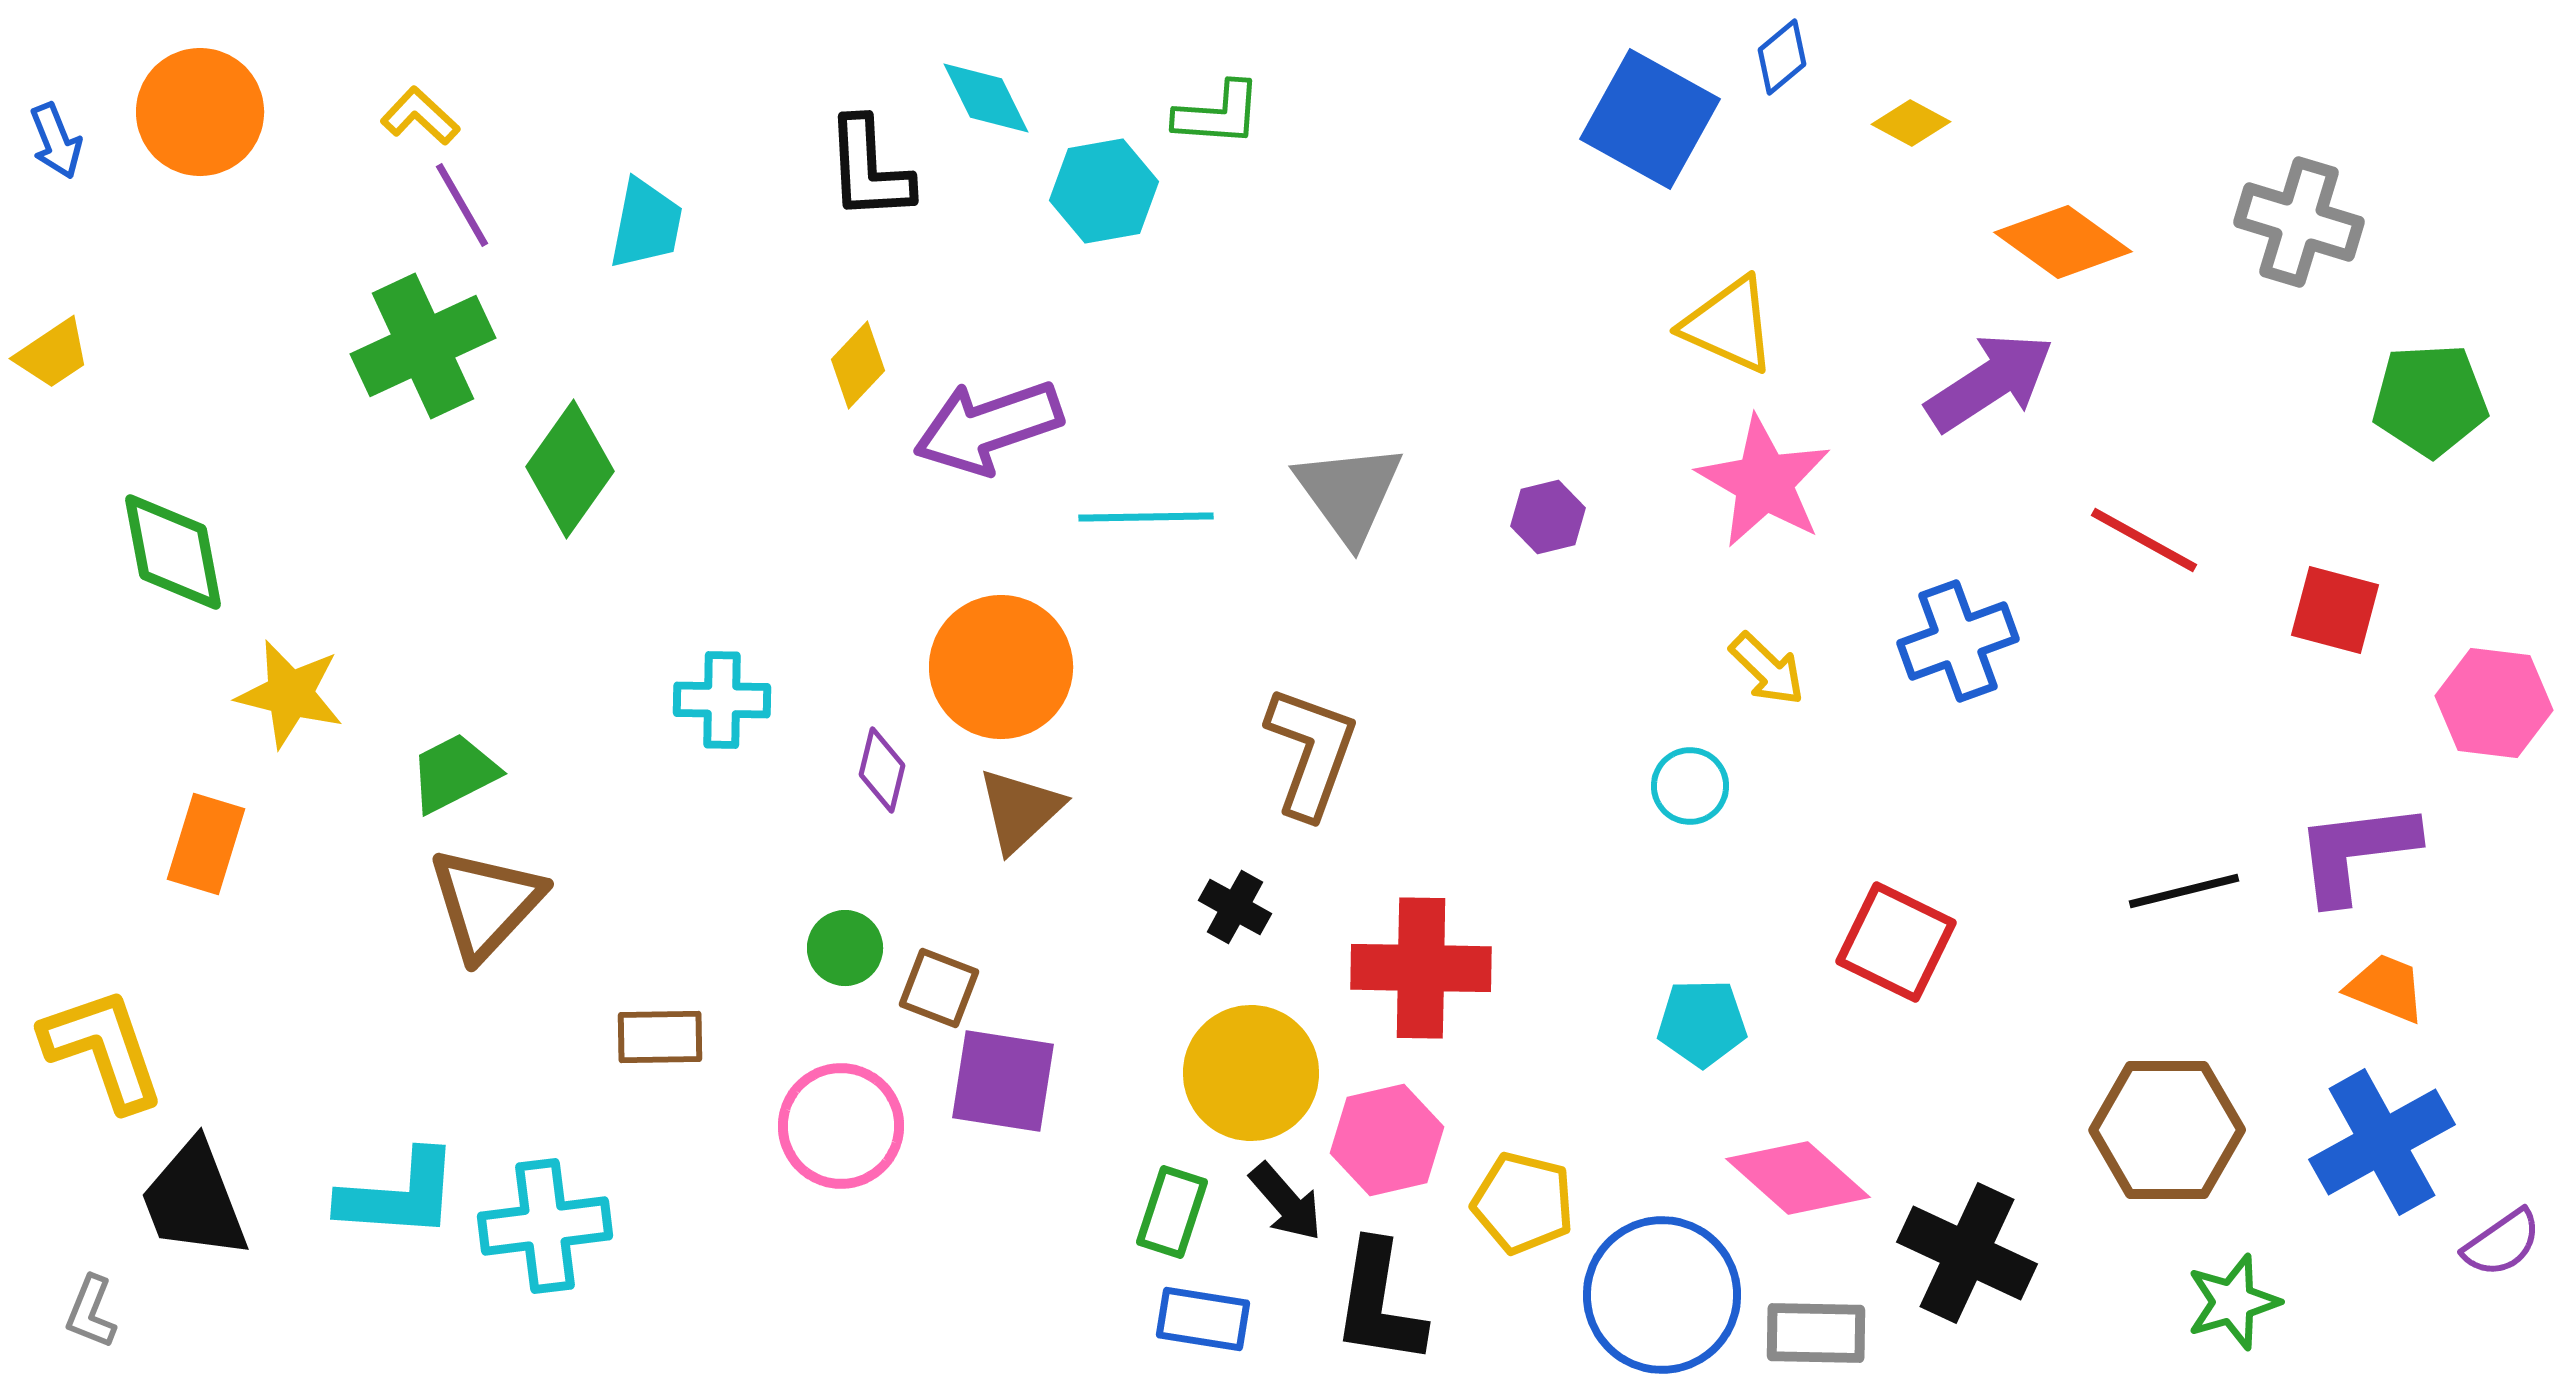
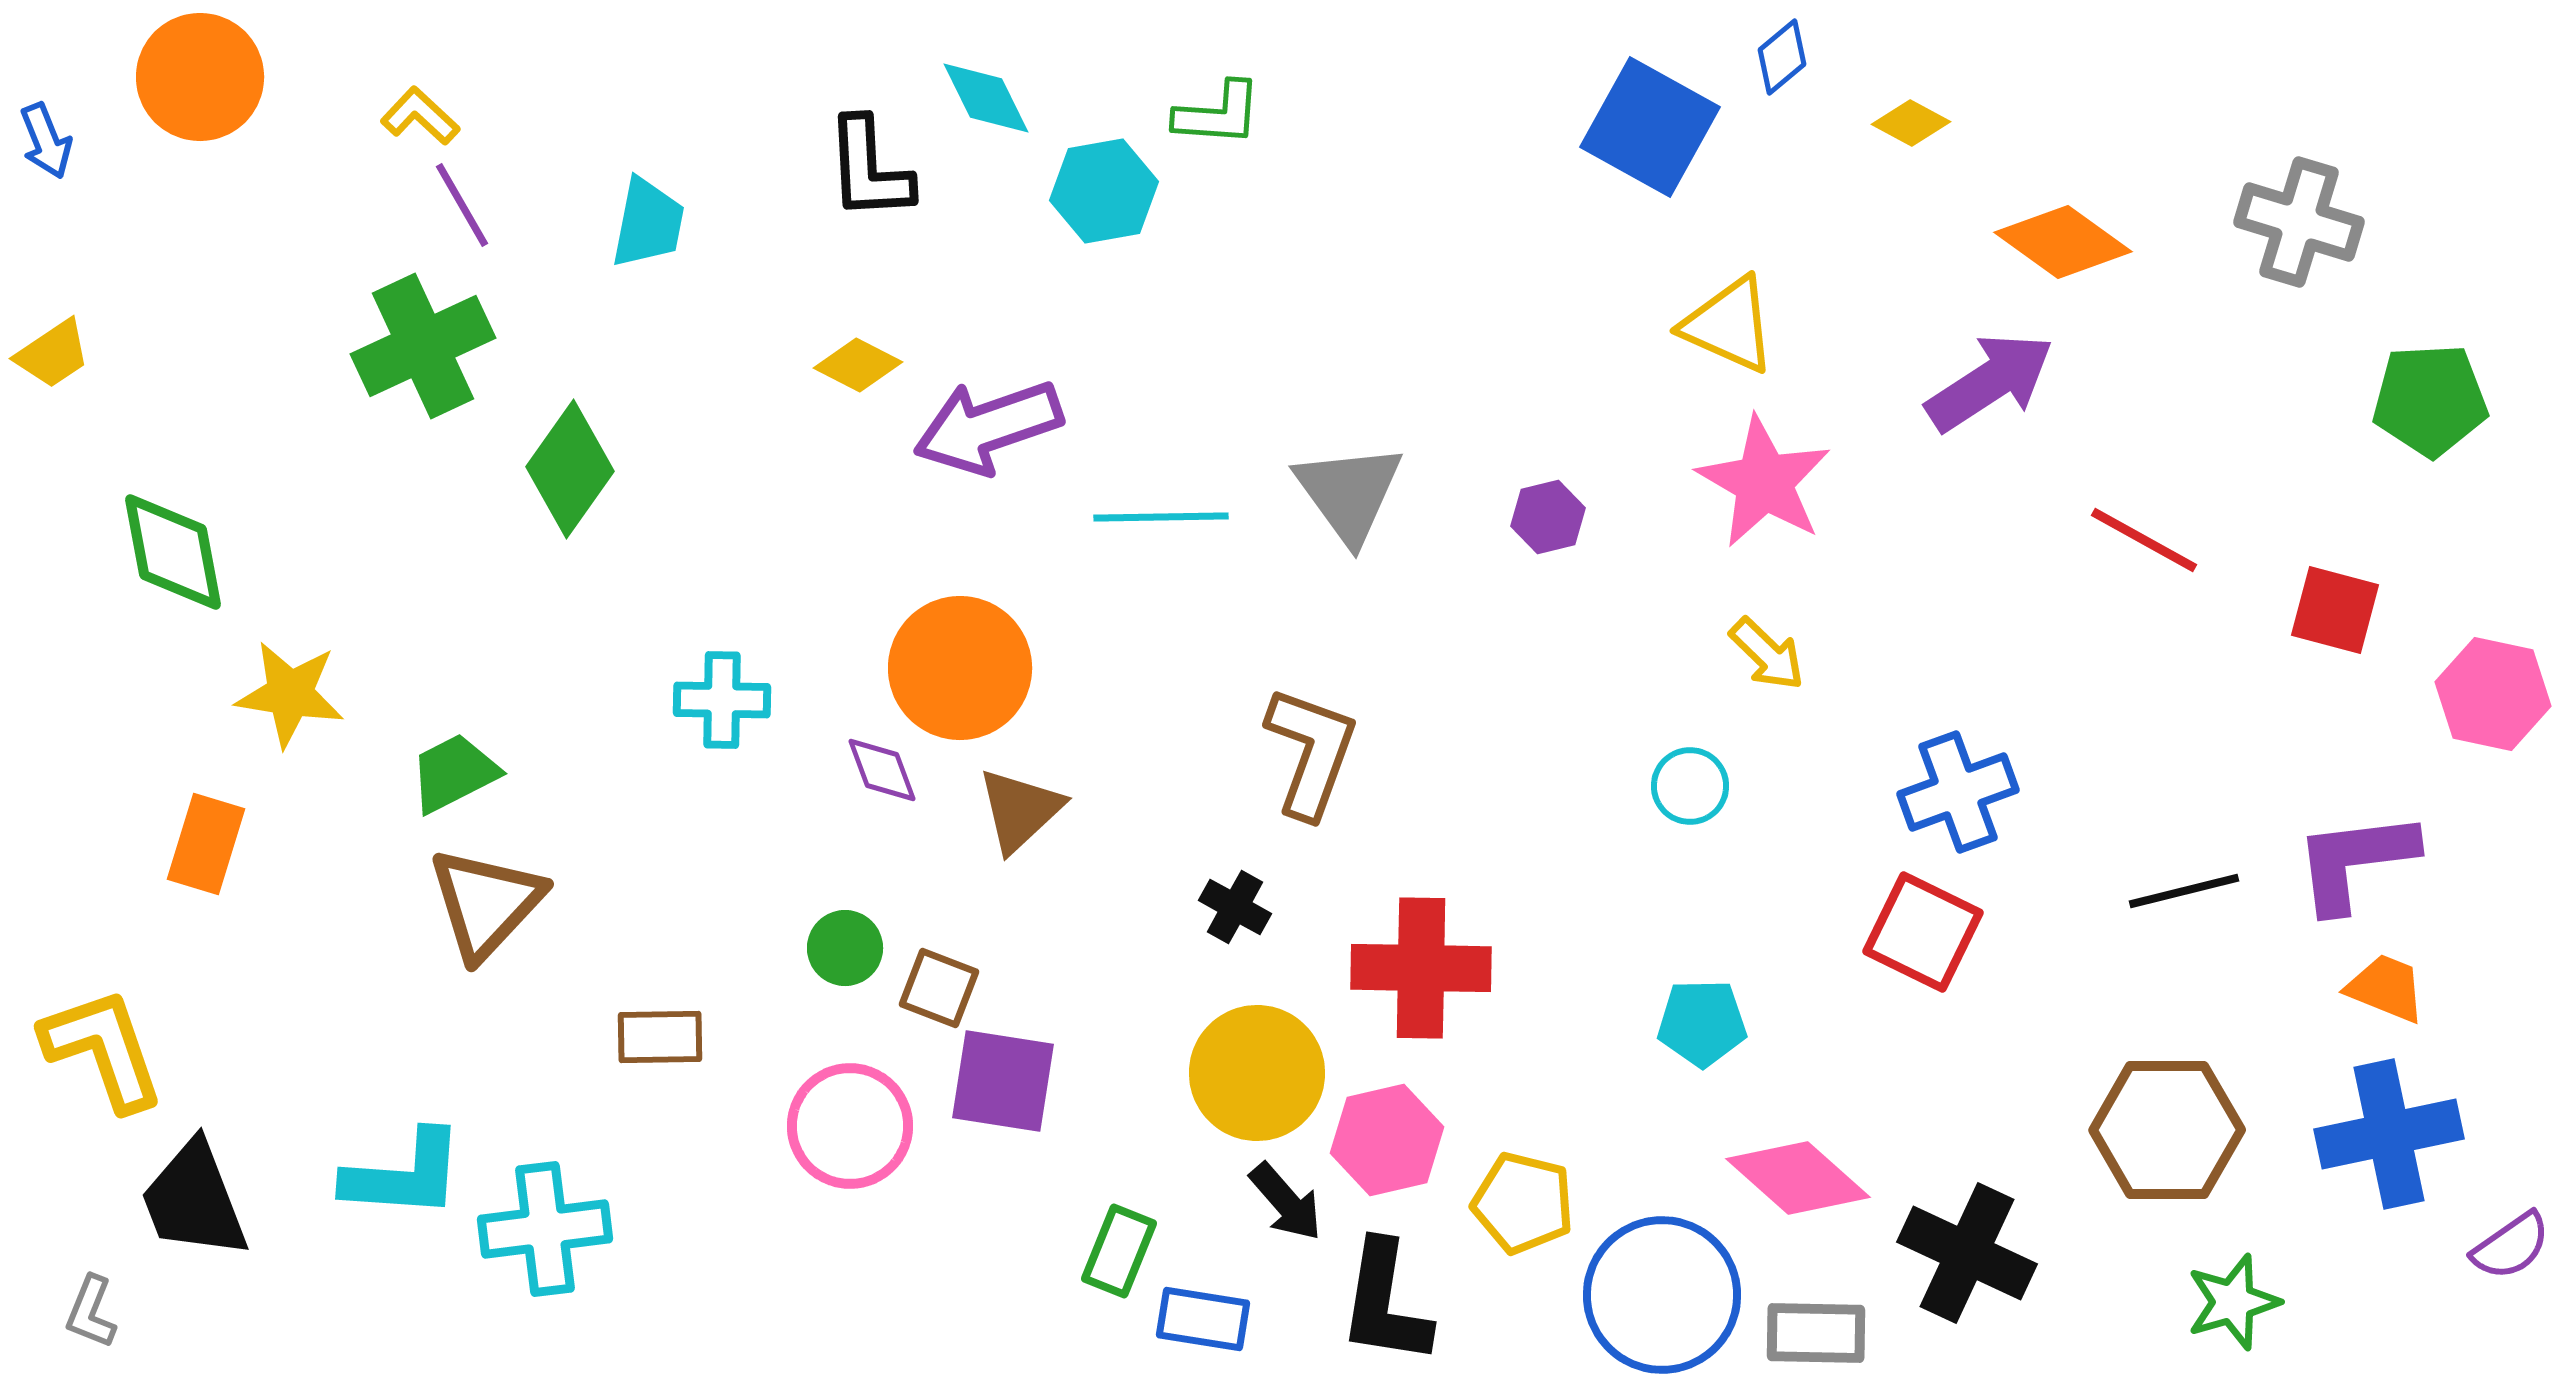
orange circle at (200, 112): moved 35 px up
blue square at (1650, 119): moved 8 px down
blue arrow at (56, 141): moved 10 px left
cyan trapezoid at (646, 224): moved 2 px right, 1 px up
yellow diamond at (858, 365): rotated 74 degrees clockwise
cyan line at (1146, 517): moved 15 px right
blue cross at (1958, 641): moved 151 px down
orange circle at (1001, 667): moved 41 px left, 1 px down
yellow arrow at (1767, 669): moved 15 px up
yellow star at (290, 694): rotated 5 degrees counterclockwise
pink hexagon at (2494, 703): moved 1 px left, 9 px up; rotated 5 degrees clockwise
purple diamond at (882, 770): rotated 34 degrees counterclockwise
purple L-shape at (2356, 852): moved 1 px left, 9 px down
red square at (1896, 942): moved 27 px right, 10 px up
yellow circle at (1251, 1073): moved 6 px right
pink circle at (841, 1126): moved 9 px right
blue cross at (2382, 1142): moved 7 px right, 8 px up; rotated 17 degrees clockwise
cyan L-shape at (399, 1195): moved 5 px right, 20 px up
green rectangle at (1172, 1212): moved 53 px left, 39 px down; rotated 4 degrees clockwise
cyan cross at (545, 1226): moved 3 px down
purple semicircle at (2502, 1243): moved 9 px right, 3 px down
black L-shape at (1379, 1303): moved 6 px right
